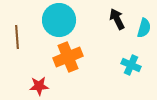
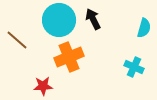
black arrow: moved 24 px left
brown line: moved 3 px down; rotated 45 degrees counterclockwise
orange cross: moved 1 px right
cyan cross: moved 3 px right, 2 px down
red star: moved 4 px right
